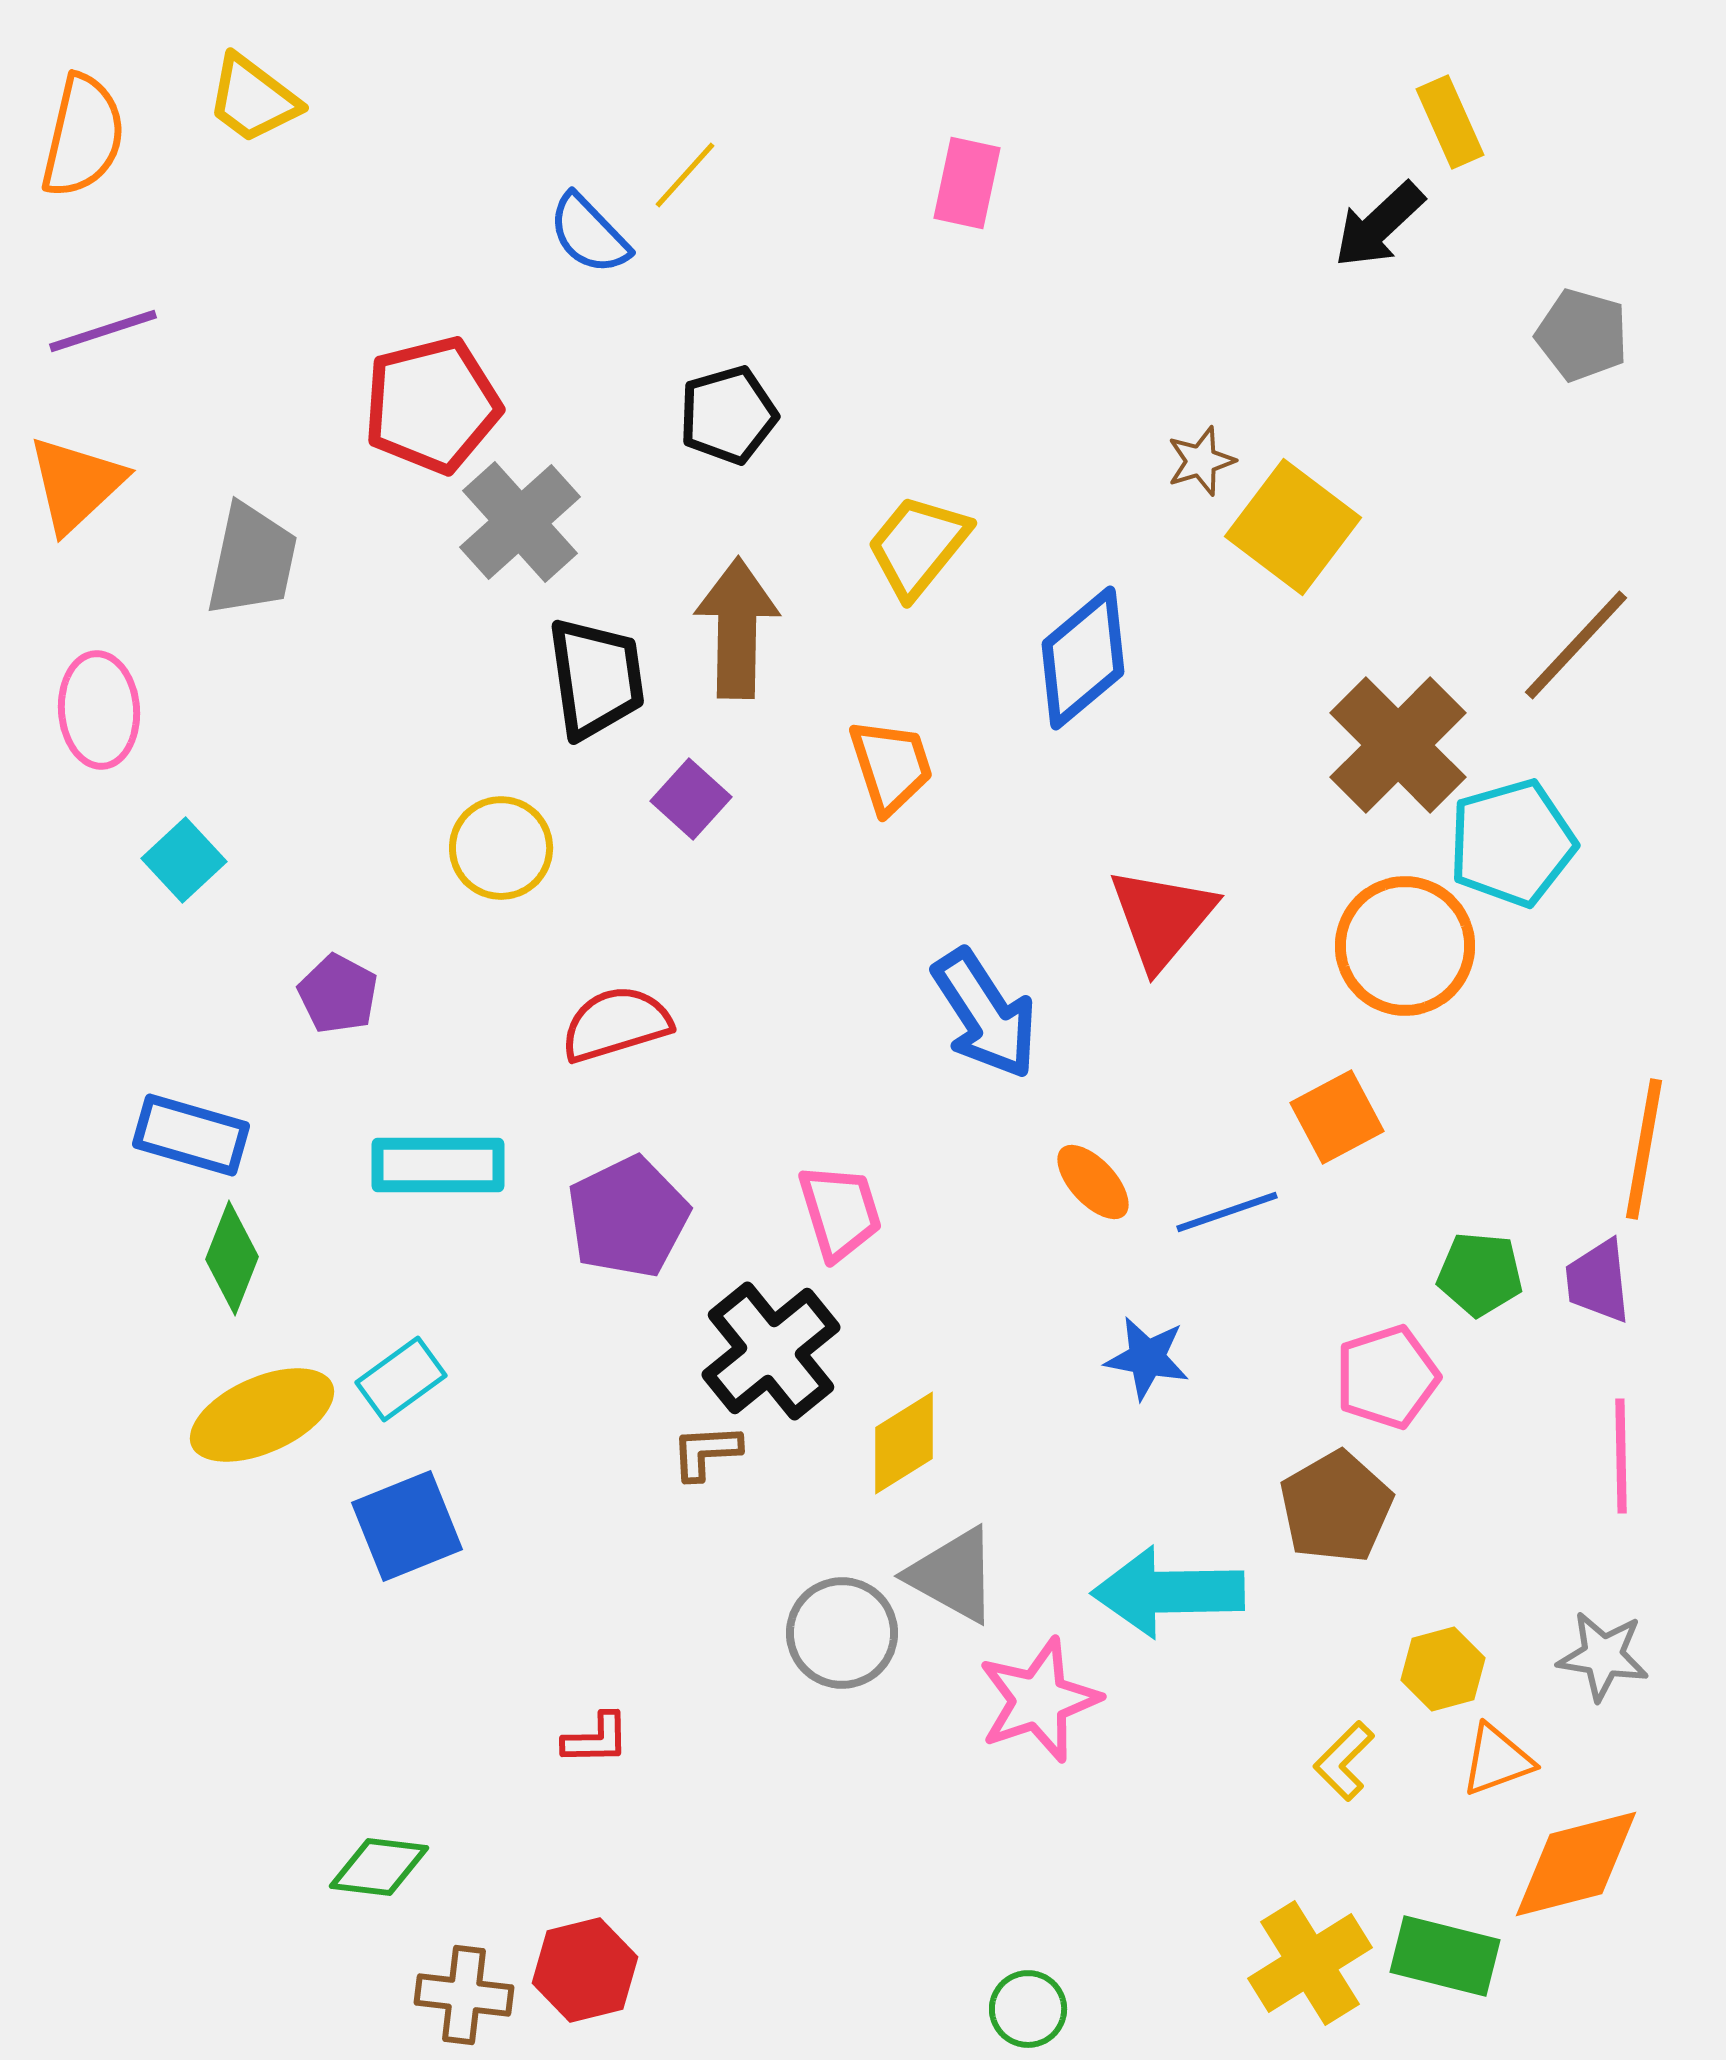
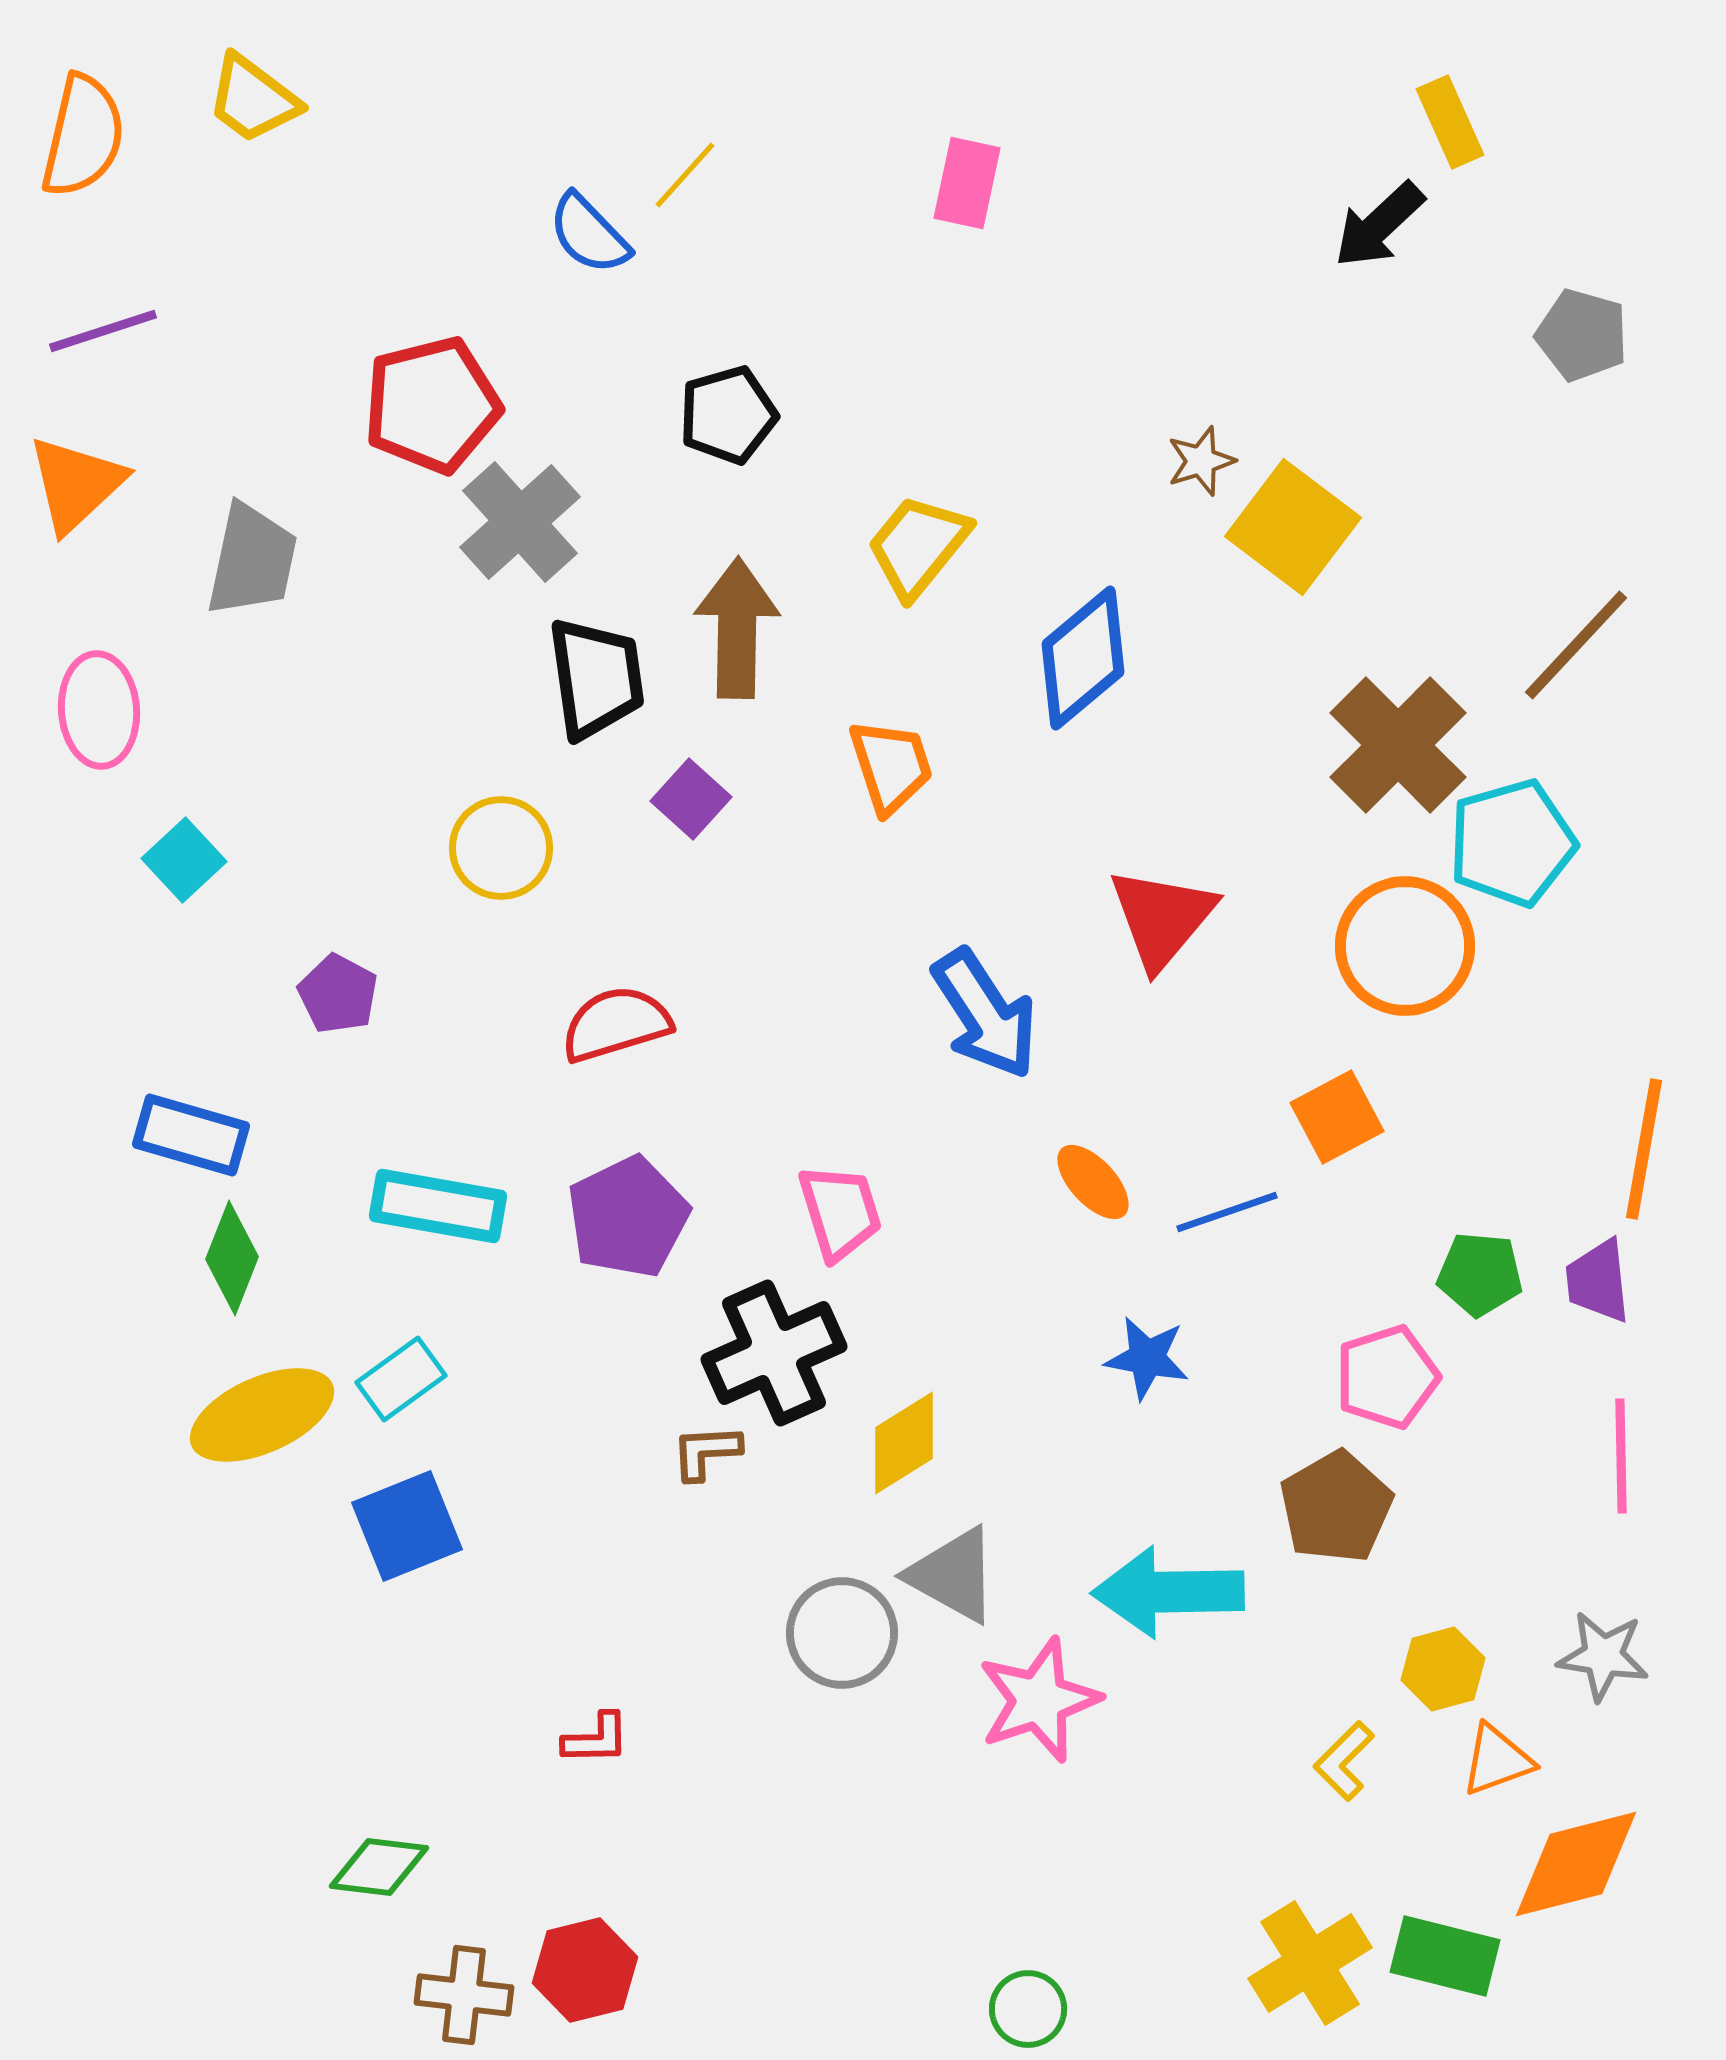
cyan rectangle at (438, 1165): moved 41 px down; rotated 10 degrees clockwise
black cross at (771, 1351): moved 3 px right, 2 px down; rotated 15 degrees clockwise
